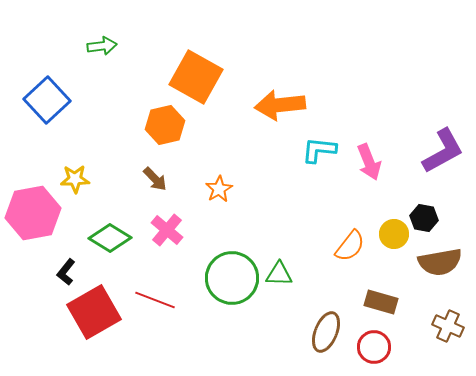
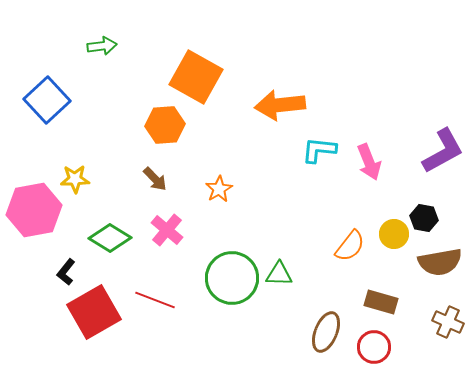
orange hexagon: rotated 9 degrees clockwise
pink hexagon: moved 1 px right, 3 px up
brown cross: moved 4 px up
